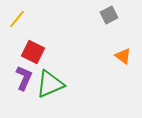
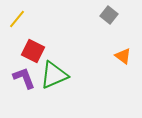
gray square: rotated 24 degrees counterclockwise
red square: moved 1 px up
purple L-shape: rotated 45 degrees counterclockwise
green triangle: moved 4 px right, 9 px up
